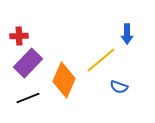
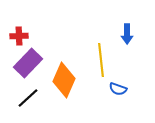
yellow line: rotated 56 degrees counterclockwise
blue semicircle: moved 1 px left, 2 px down
black line: rotated 20 degrees counterclockwise
